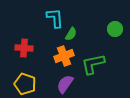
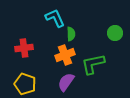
cyan L-shape: rotated 20 degrees counterclockwise
green circle: moved 4 px down
green semicircle: rotated 32 degrees counterclockwise
red cross: rotated 12 degrees counterclockwise
orange cross: moved 1 px right, 1 px up
purple semicircle: moved 1 px right, 2 px up
